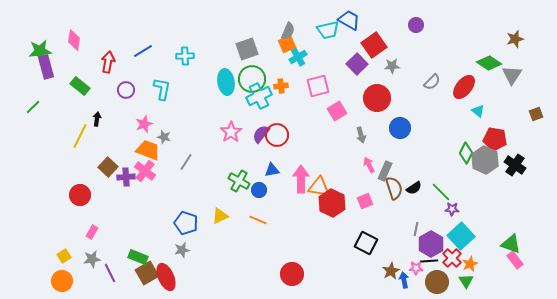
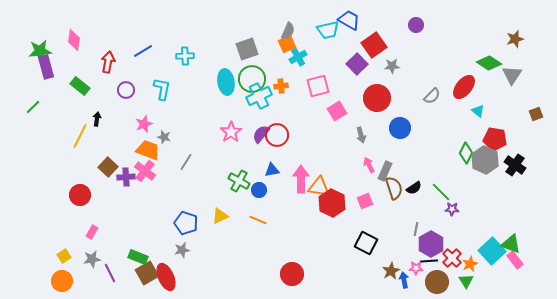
gray semicircle at (432, 82): moved 14 px down
cyan square at (461, 236): moved 31 px right, 15 px down
